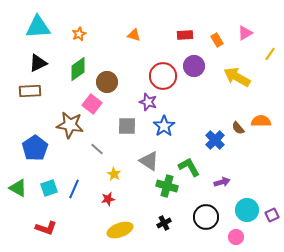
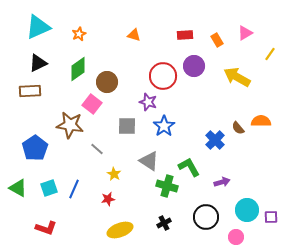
cyan triangle: rotated 20 degrees counterclockwise
purple square: moved 1 px left, 2 px down; rotated 24 degrees clockwise
